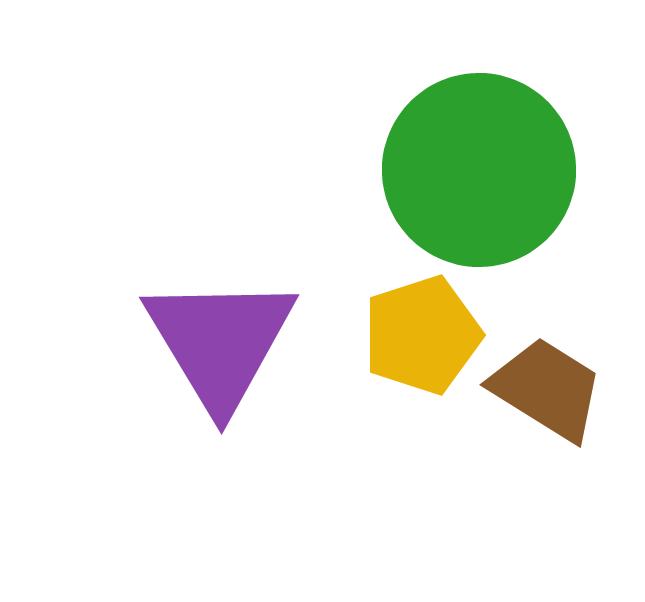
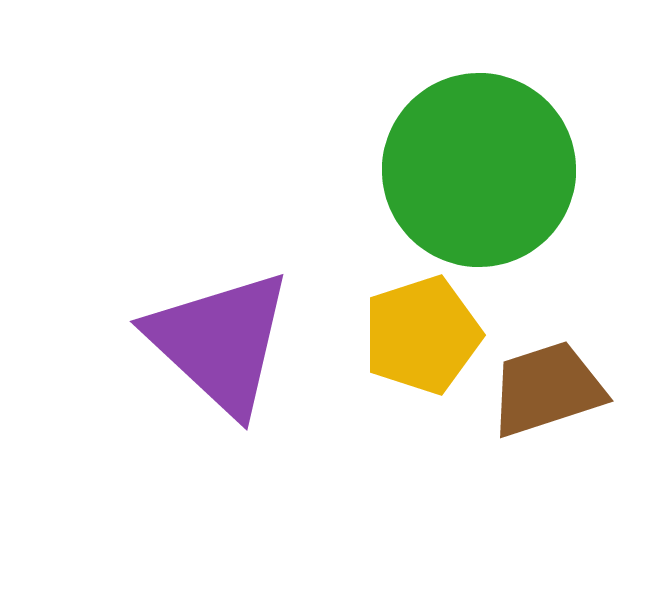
purple triangle: rotated 16 degrees counterclockwise
brown trapezoid: rotated 50 degrees counterclockwise
